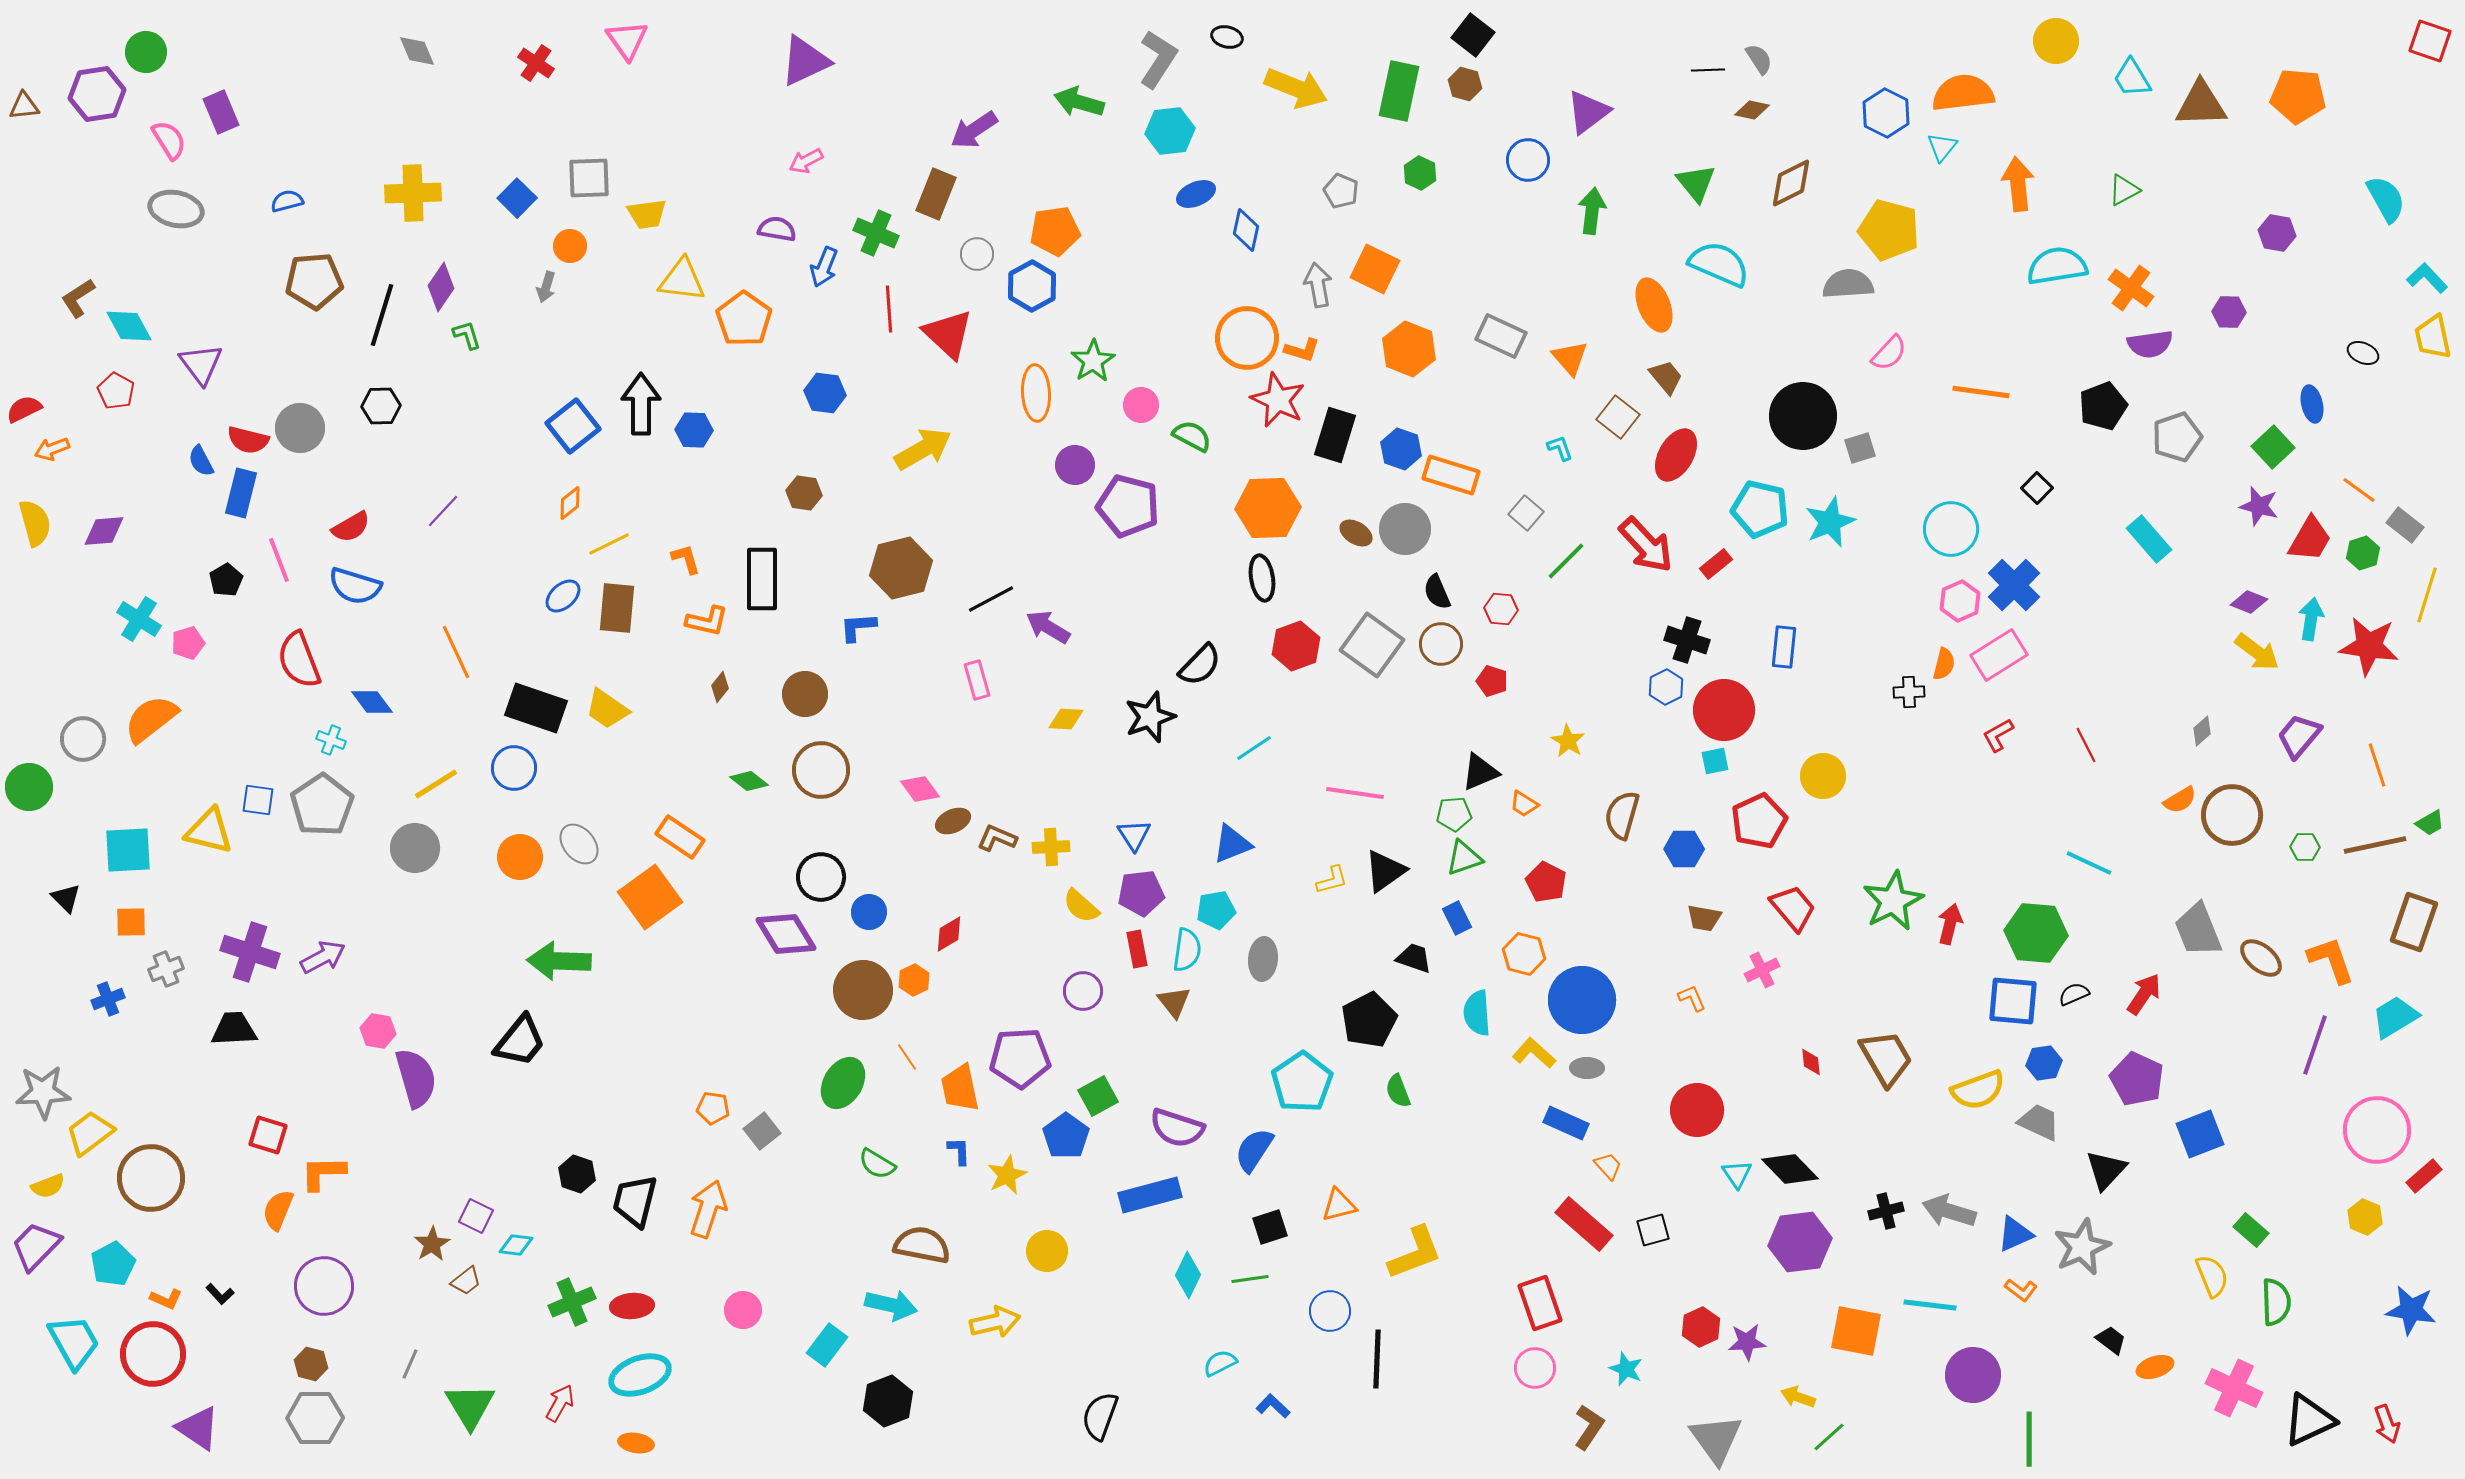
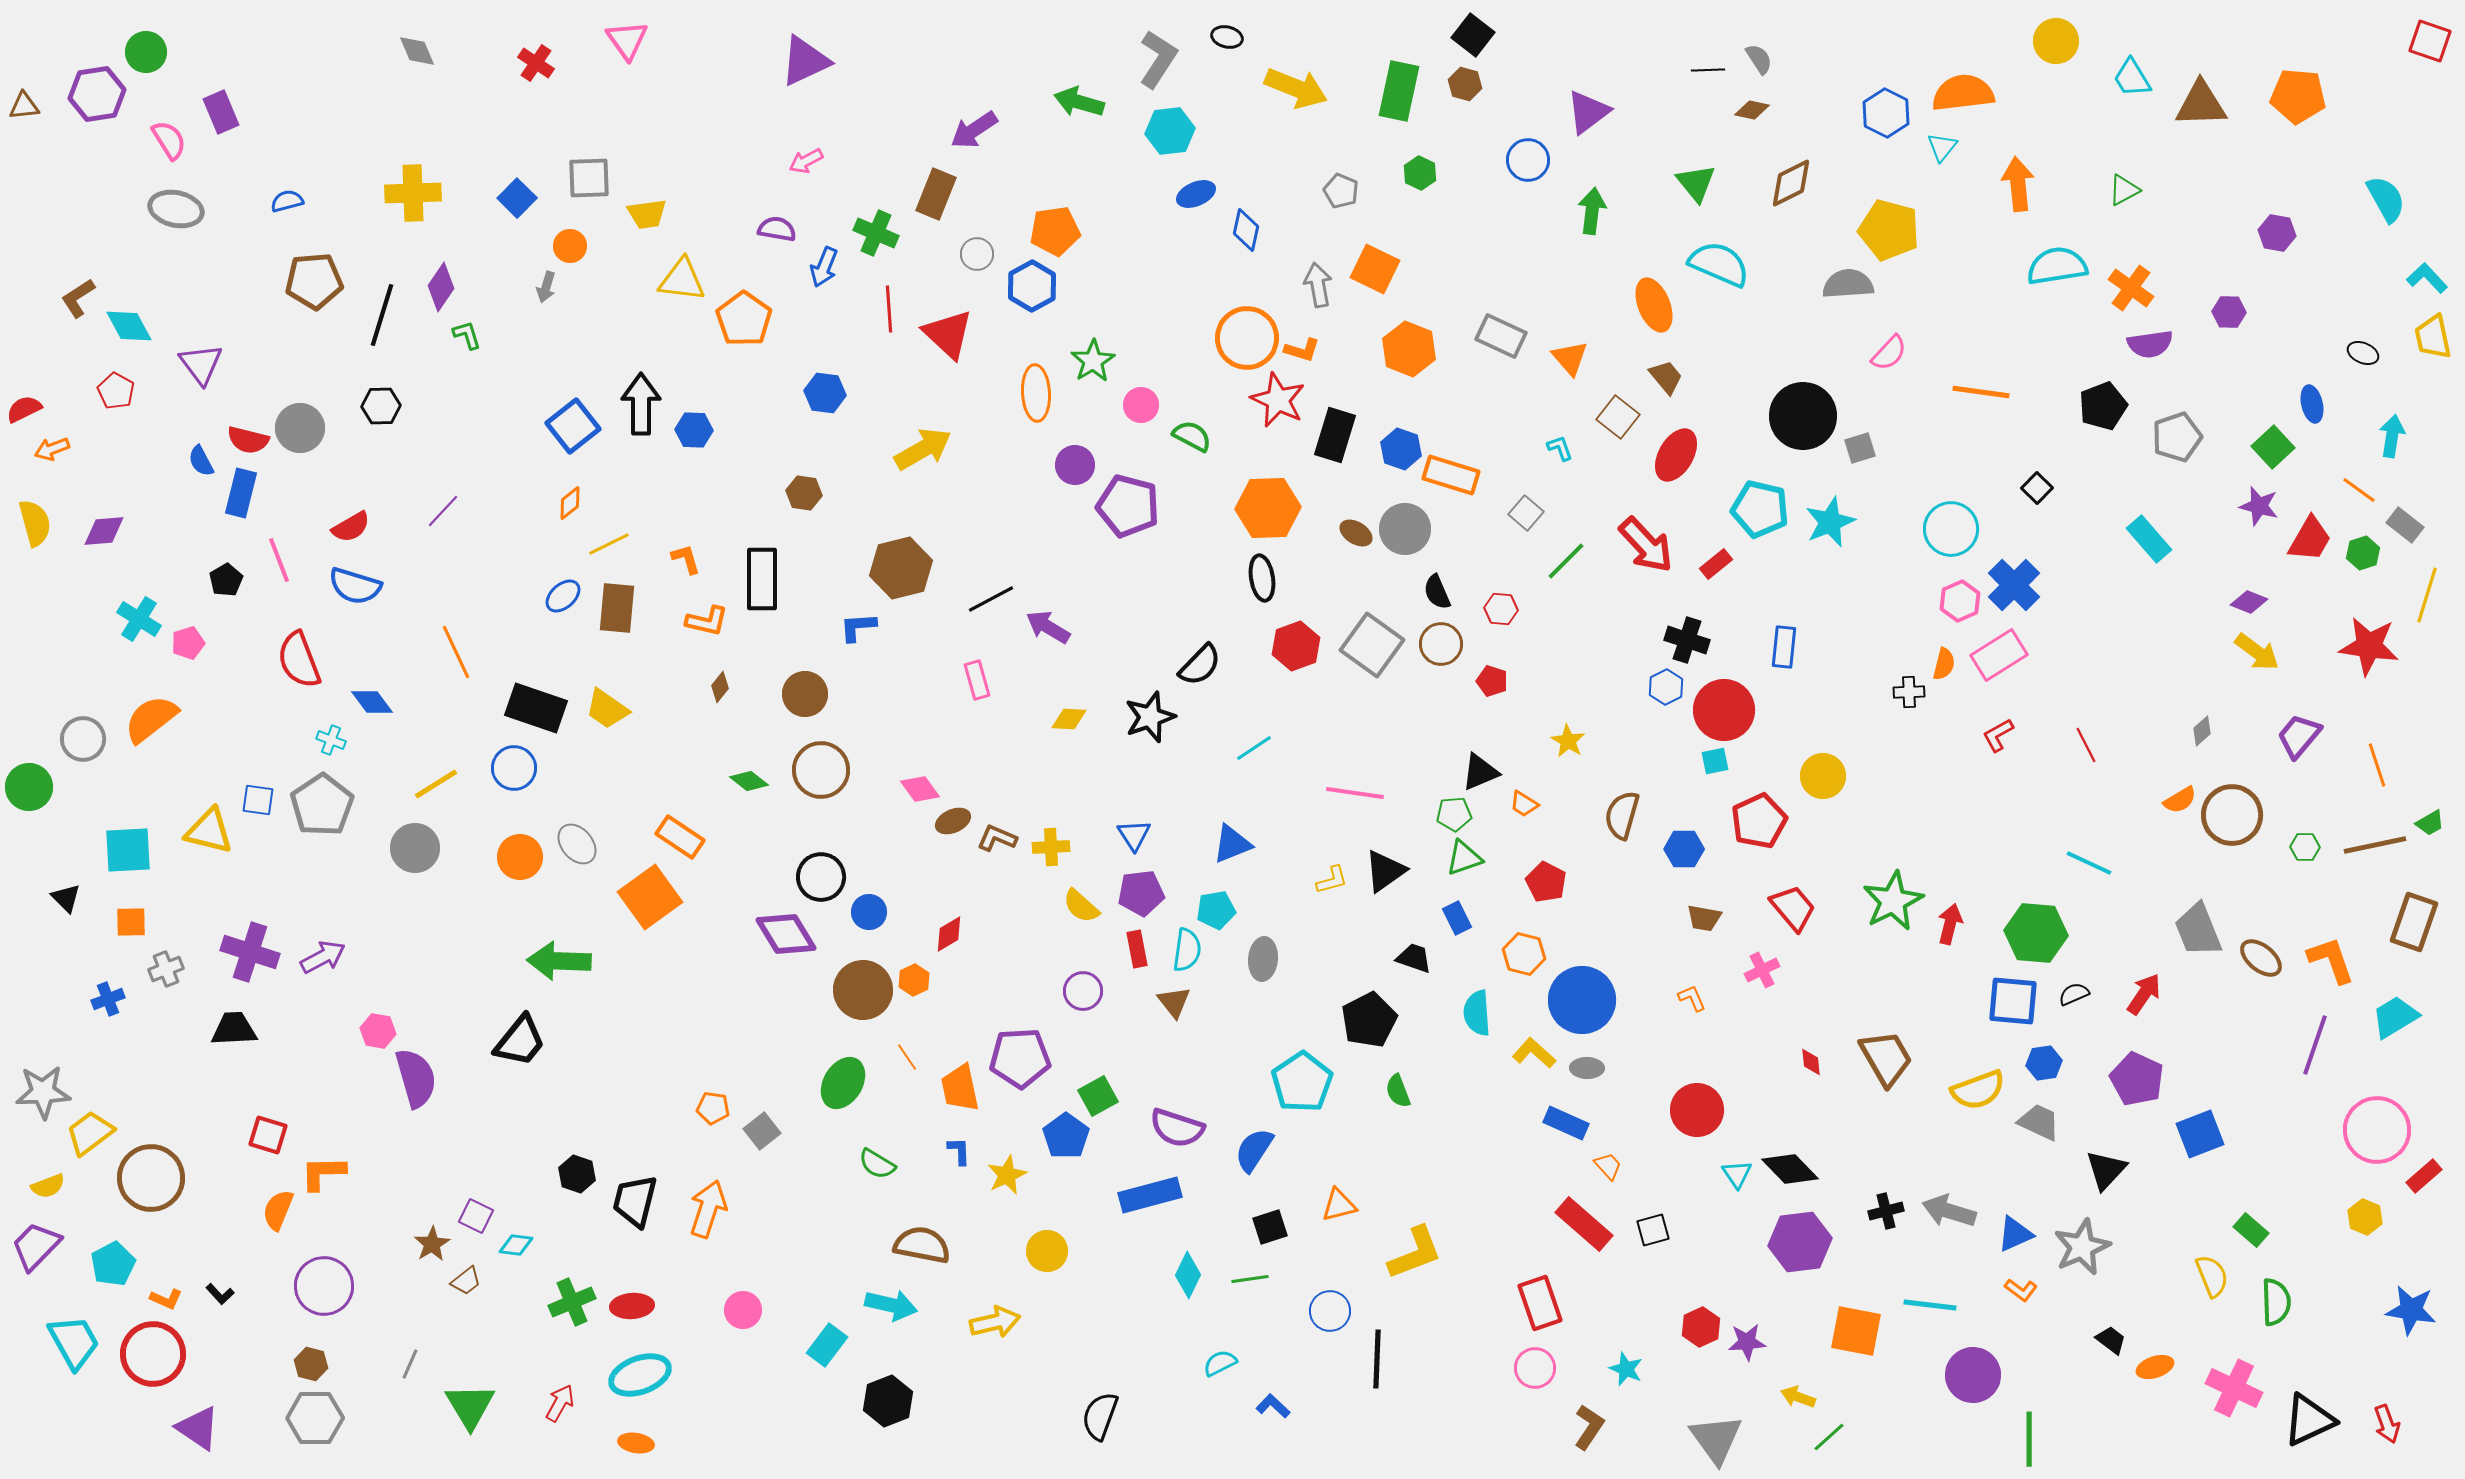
cyan arrow at (2311, 619): moved 81 px right, 183 px up
yellow diamond at (1066, 719): moved 3 px right
gray ellipse at (579, 844): moved 2 px left
